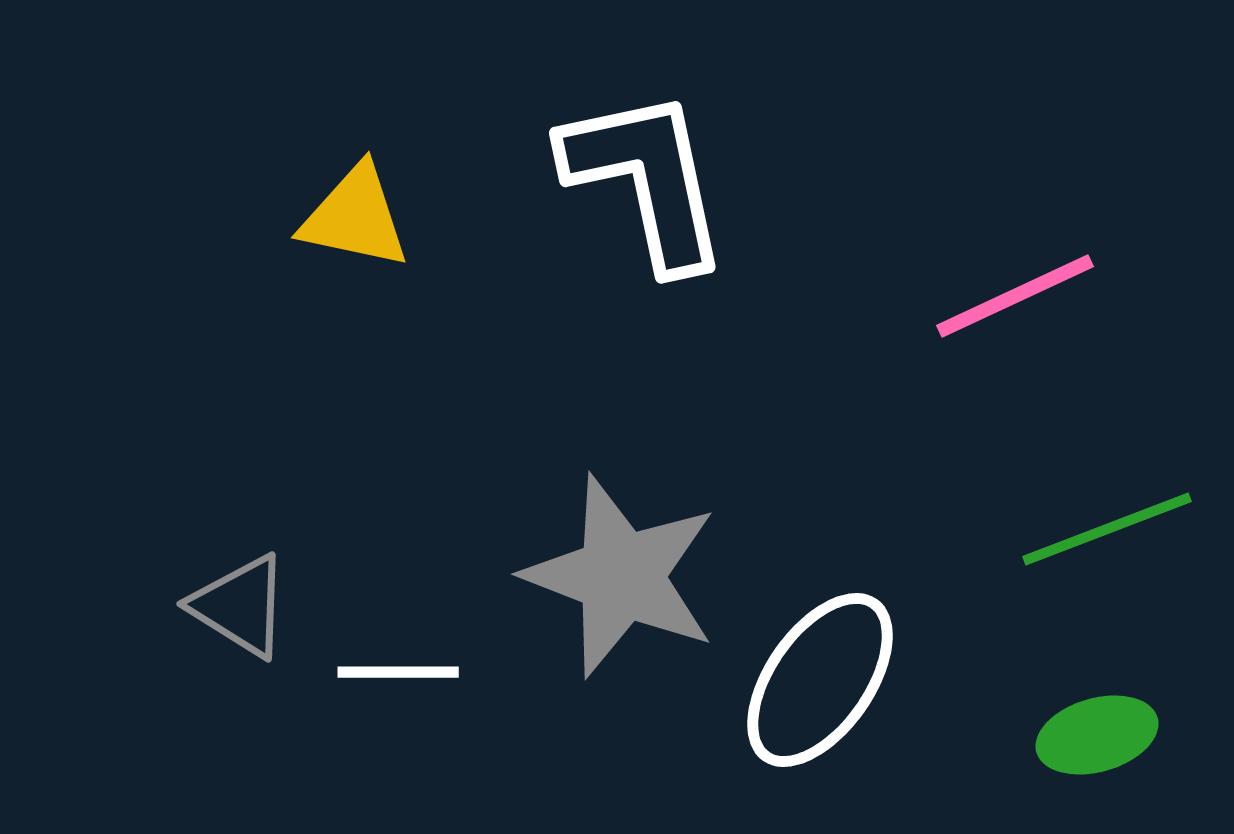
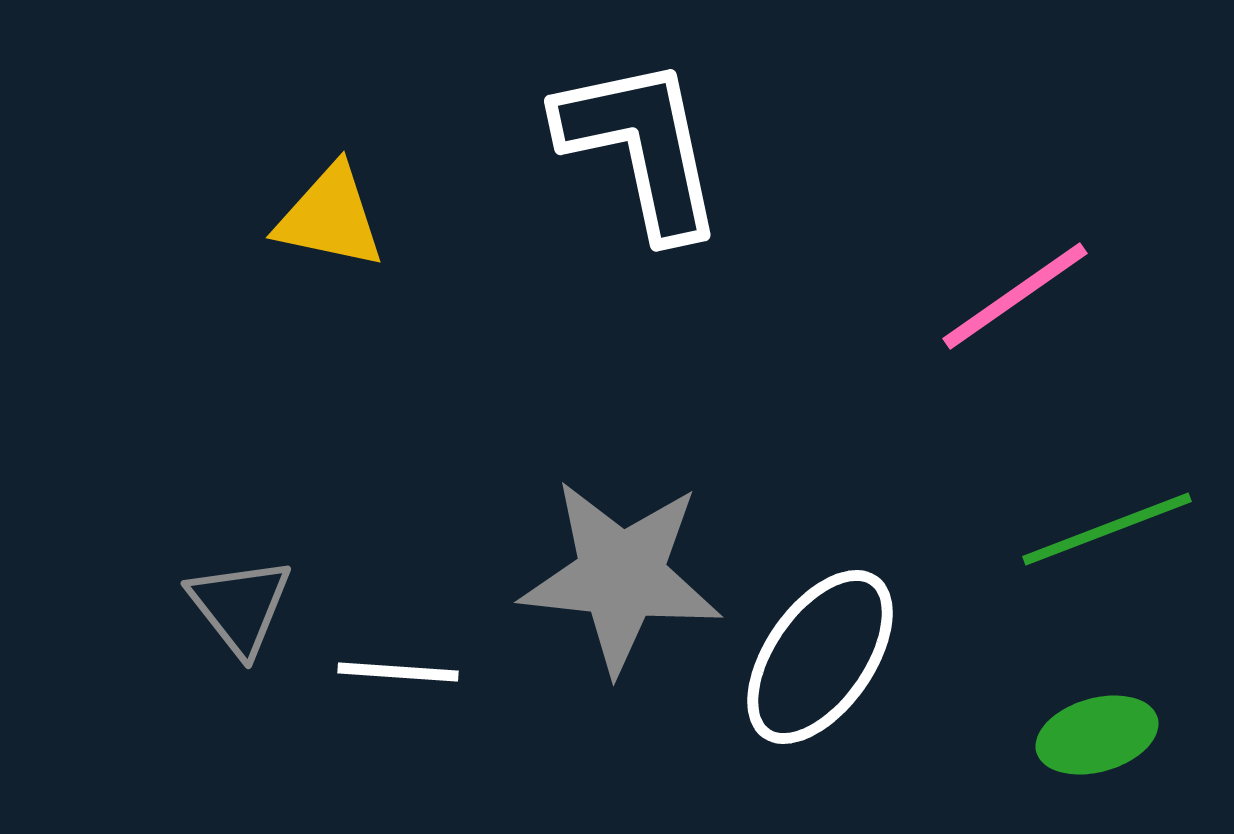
white L-shape: moved 5 px left, 32 px up
yellow triangle: moved 25 px left
pink line: rotated 10 degrees counterclockwise
gray star: rotated 15 degrees counterclockwise
gray triangle: rotated 20 degrees clockwise
white line: rotated 4 degrees clockwise
white ellipse: moved 23 px up
